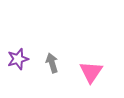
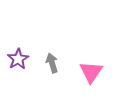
purple star: rotated 15 degrees counterclockwise
